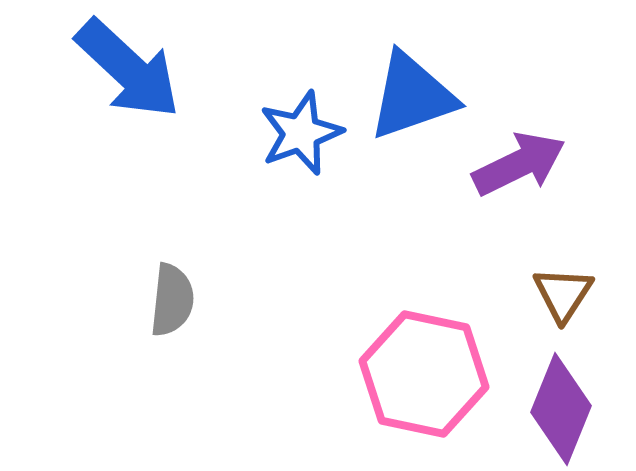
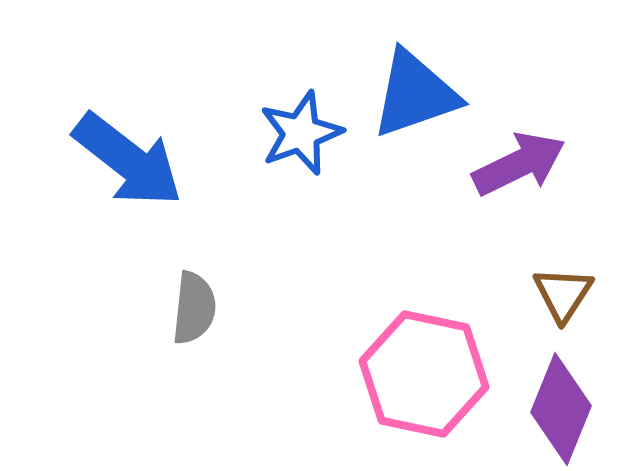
blue arrow: moved 91 px down; rotated 5 degrees counterclockwise
blue triangle: moved 3 px right, 2 px up
gray semicircle: moved 22 px right, 8 px down
